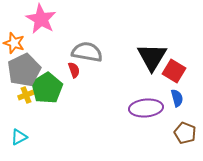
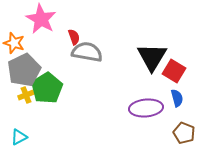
red semicircle: moved 33 px up
brown pentagon: moved 1 px left
